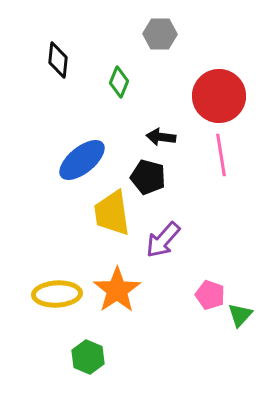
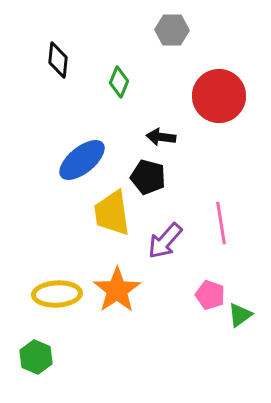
gray hexagon: moved 12 px right, 4 px up
pink line: moved 68 px down
purple arrow: moved 2 px right, 1 px down
green triangle: rotated 12 degrees clockwise
green hexagon: moved 52 px left
